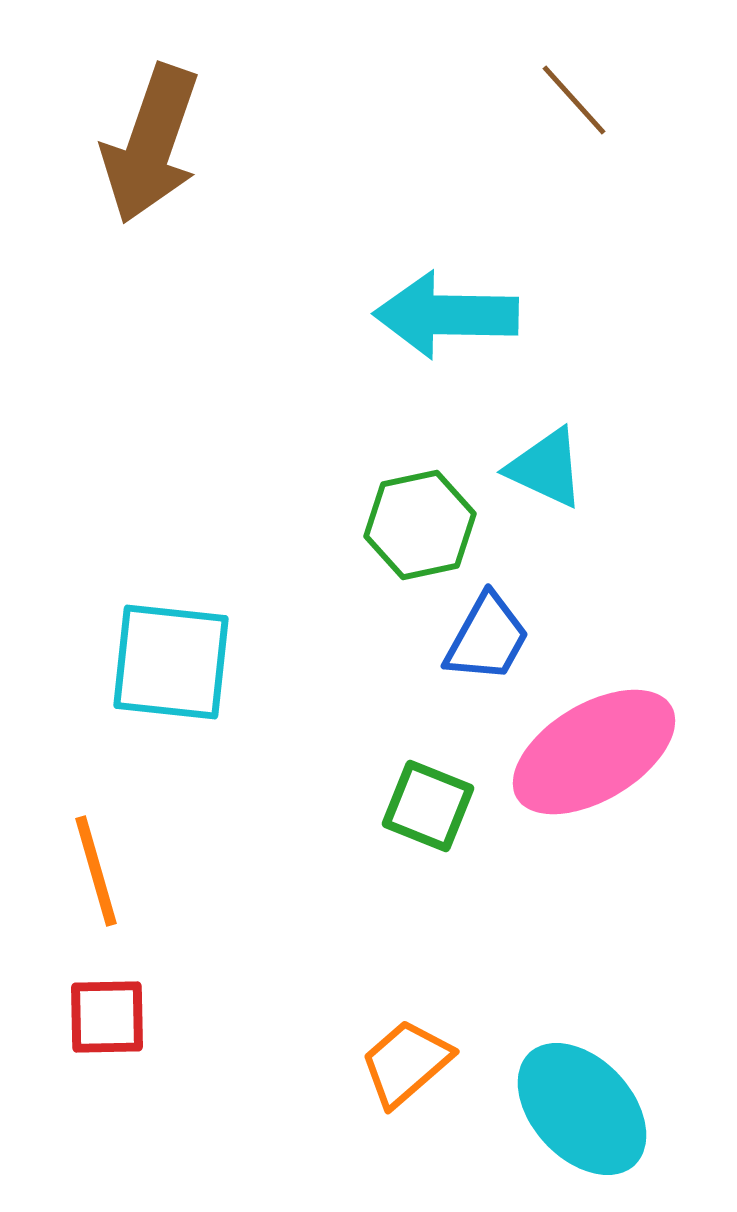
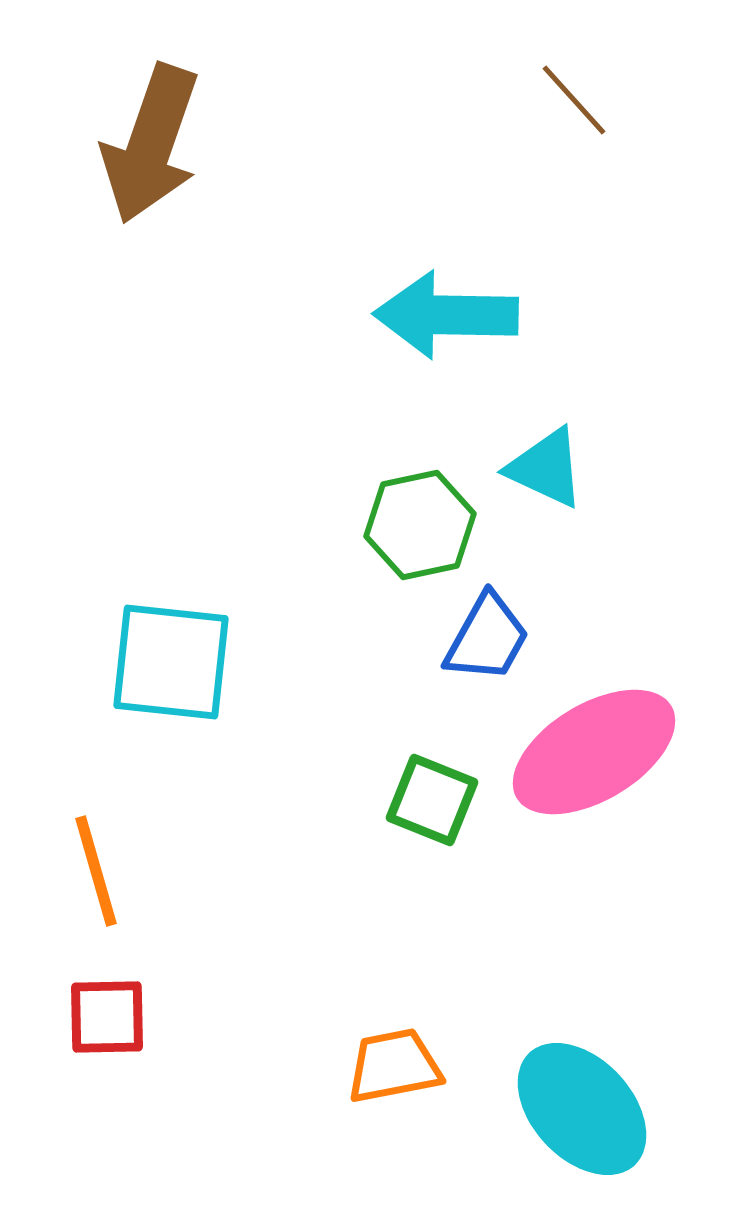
green square: moved 4 px right, 6 px up
orange trapezoid: moved 12 px left, 3 px down; rotated 30 degrees clockwise
